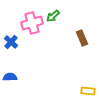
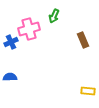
green arrow: moved 1 px right; rotated 24 degrees counterclockwise
pink cross: moved 3 px left, 6 px down
brown rectangle: moved 1 px right, 2 px down
blue cross: rotated 24 degrees clockwise
